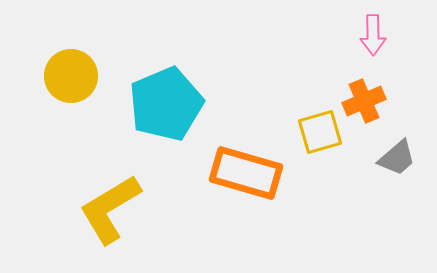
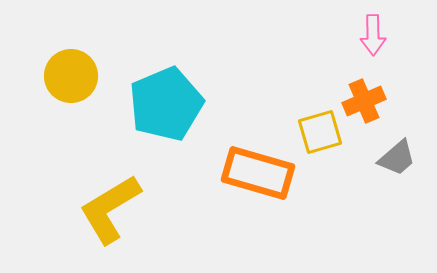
orange rectangle: moved 12 px right
